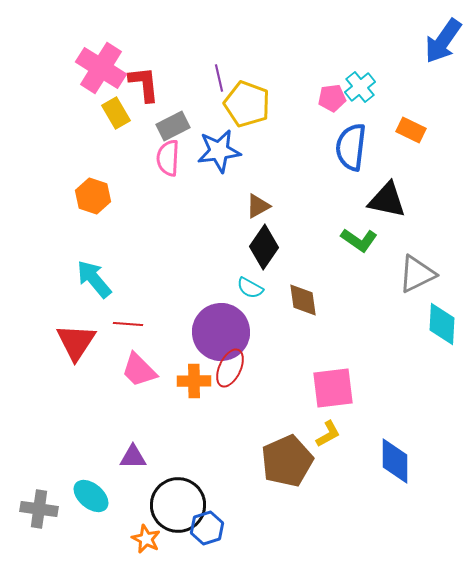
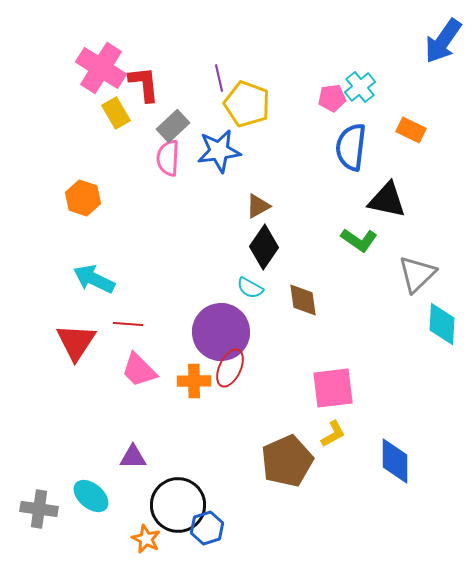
gray rectangle: rotated 16 degrees counterclockwise
orange hexagon: moved 10 px left, 2 px down
gray triangle: rotated 18 degrees counterclockwise
cyan arrow: rotated 24 degrees counterclockwise
yellow L-shape: moved 5 px right
